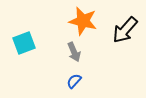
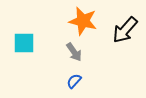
cyan square: rotated 20 degrees clockwise
gray arrow: rotated 12 degrees counterclockwise
